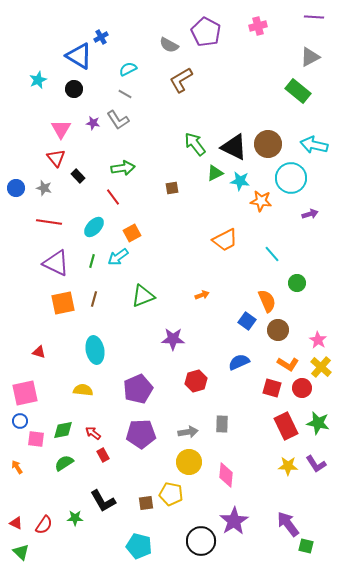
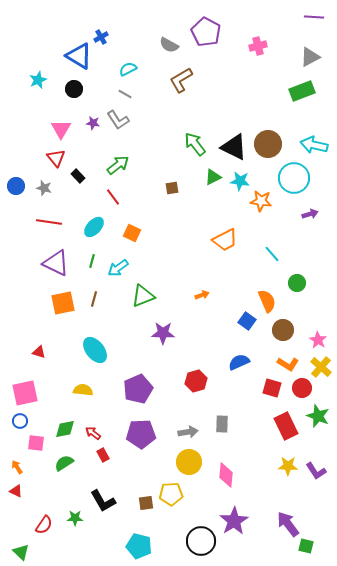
pink cross at (258, 26): moved 20 px down
green rectangle at (298, 91): moved 4 px right; rotated 60 degrees counterclockwise
green arrow at (123, 168): moved 5 px left, 3 px up; rotated 30 degrees counterclockwise
green triangle at (215, 173): moved 2 px left, 4 px down
cyan circle at (291, 178): moved 3 px right
blue circle at (16, 188): moved 2 px up
orange square at (132, 233): rotated 36 degrees counterclockwise
cyan arrow at (118, 257): moved 11 px down
brown circle at (278, 330): moved 5 px right
purple star at (173, 339): moved 10 px left, 6 px up
cyan ellipse at (95, 350): rotated 28 degrees counterclockwise
green star at (318, 423): moved 7 px up; rotated 10 degrees clockwise
green diamond at (63, 430): moved 2 px right, 1 px up
pink square at (36, 439): moved 4 px down
purple L-shape at (316, 464): moved 7 px down
yellow pentagon at (171, 494): rotated 15 degrees counterclockwise
red triangle at (16, 523): moved 32 px up
